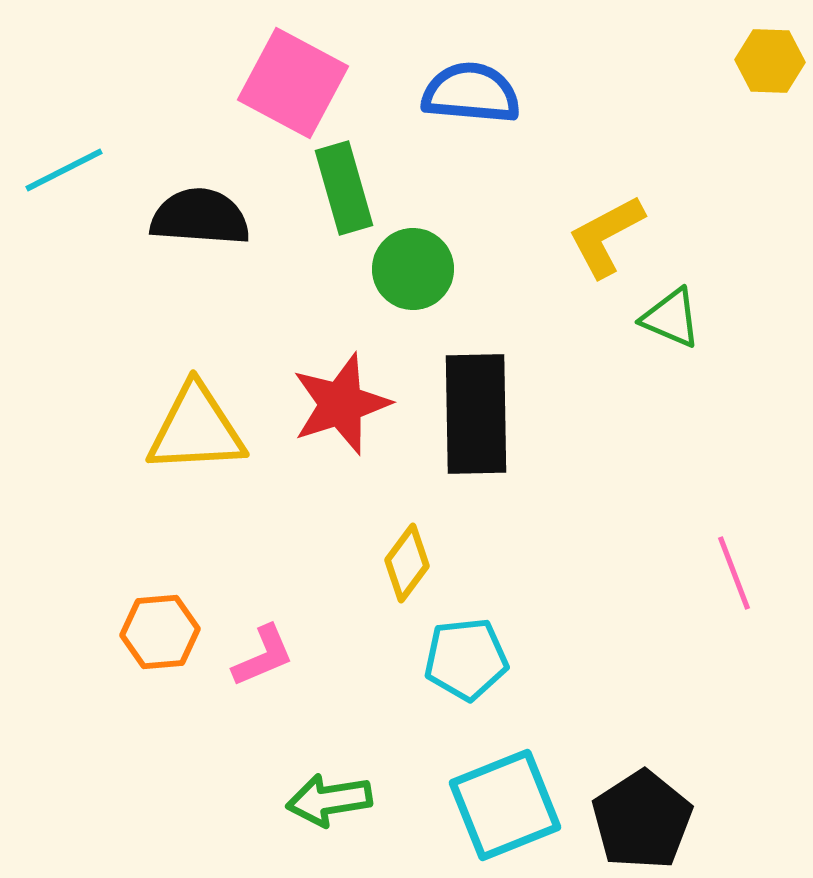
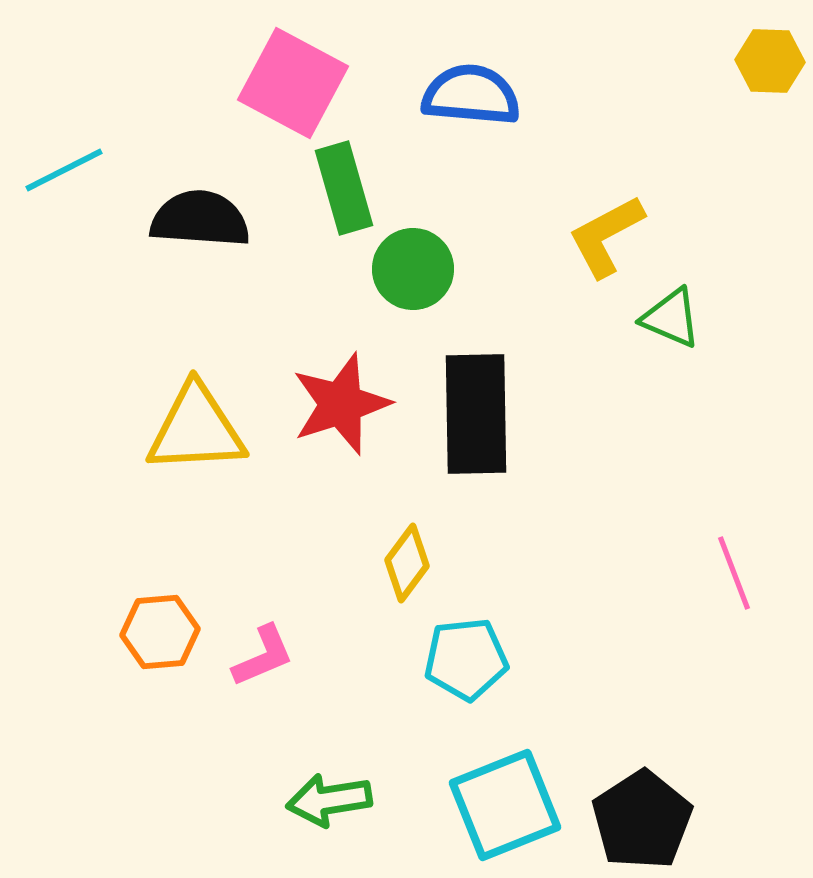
blue semicircle: moved 2 px down
black semicircle: moved 2 px down
